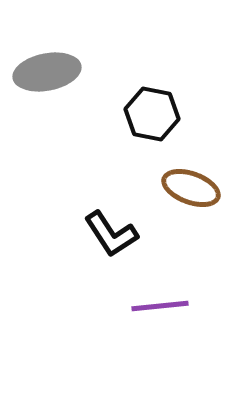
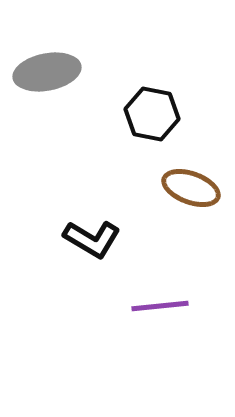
black L-shape: moved 19 px left, 5 px down; rotated 26 degrees counterclockwise
